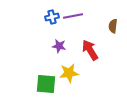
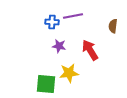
blue cross: moved 5 px down; rotated 16 degrees clockwise
